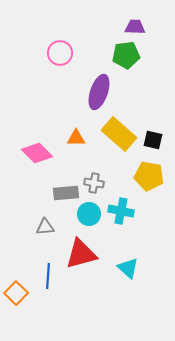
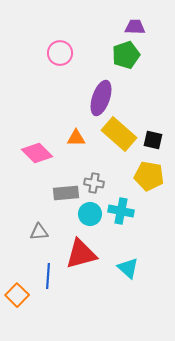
green pentagon: rotated 12 degrees counterclockwise
purple ellipse: moved 2 px right, 6 px down
cyan circle: moved 1 px right
gray triangle: moved 6 px left, 5 px down
orange square: moved 1 px right, 2 px down
